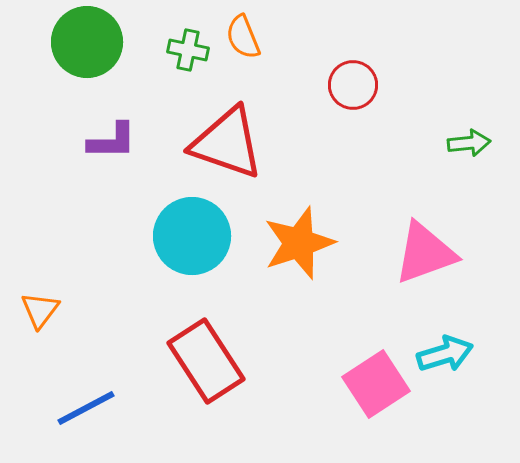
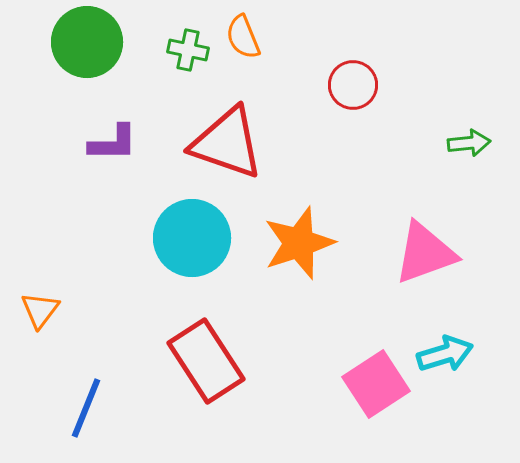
purple L-shape: moved 1 px right, 2 px down
cyan circle: moved 2 px down
blue line: rotated 40 degrees counterclockwise
